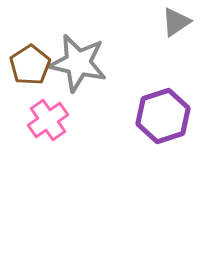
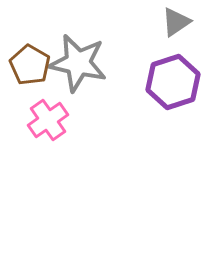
brown pentagon: rotated 9 degrees counterclockwise
purple hexagon: moved 10 px right, 34 px up
